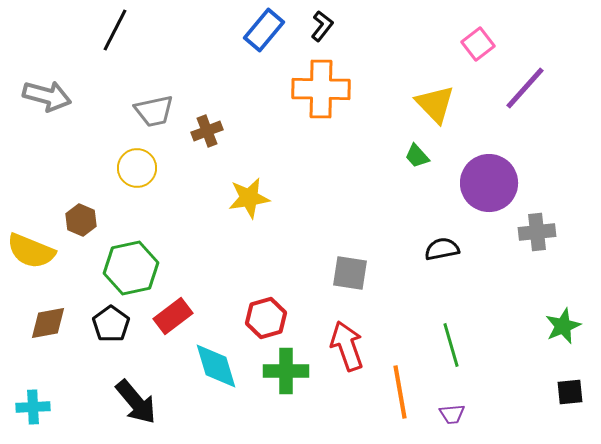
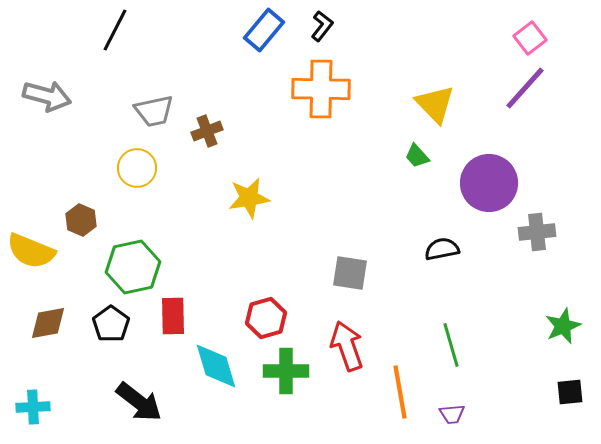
pink square: moved 52 px right, 6 px up
green hexagon: moved 2 px right, 1 px up
red rectangle: rotated 54 degrees counterclockwise
black arrow: moved 3 px right; rotated 12 degrees counterclockwise
